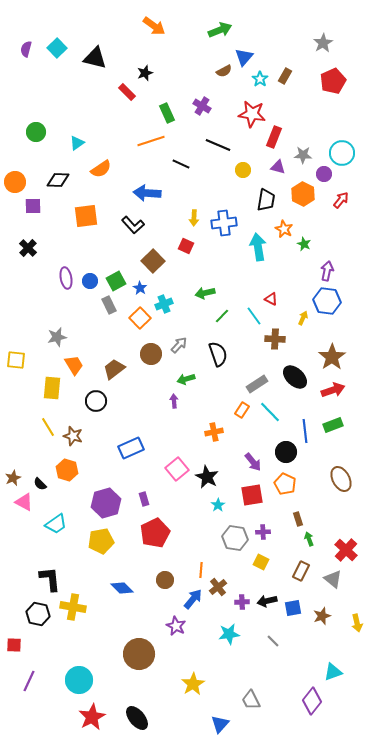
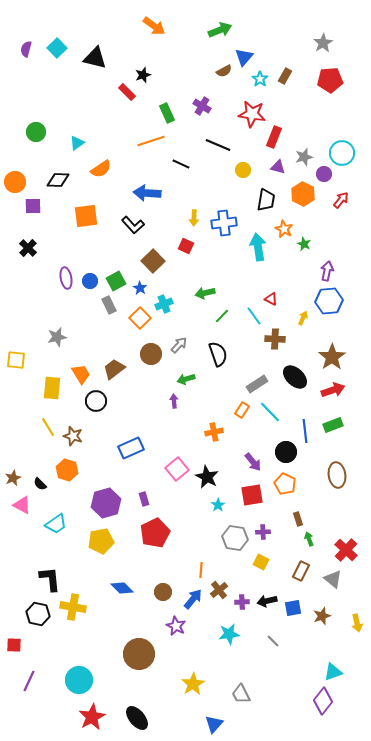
black star at (145, 73): moved 2 px left, 2 px down
red pentagon at (333, 81): moved 3 px left, 1 px up; rotated 20 degrees clockwise
gray star at (303, 155): moved 1 px right, 2 px down; rotated 18 degrees counterclockwise
blue hexagon at (327, 301): moved 2 px right; rotated 12 degrees counterclockwise
orange trapezoid at (74, 365): moved 7 px right, 9 px down
brown ellipse at (341, 479): moved 4 px left, 4 px up; rotated 20 degrees clockwise
pink triangle at (24, 502): moved 2 px left, 3 px down
brown circle at (165, 580): moved 2 px left, 12 px down
brown cross at (218, 587): moved 1 px right, 3 px down
gray trapezoid at (251, 700): moved 10 px left, 6 px up
purple diamond at (312, 701): moved 11 px right
blue triangle at (220, 724): moved 6 px left
